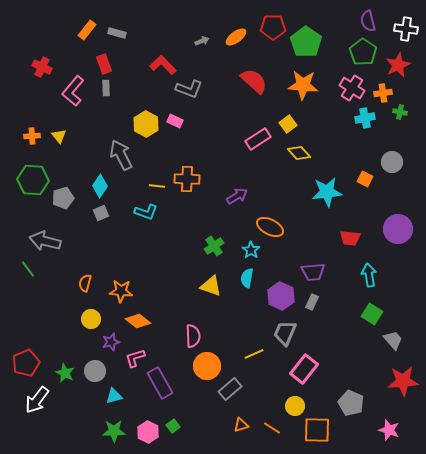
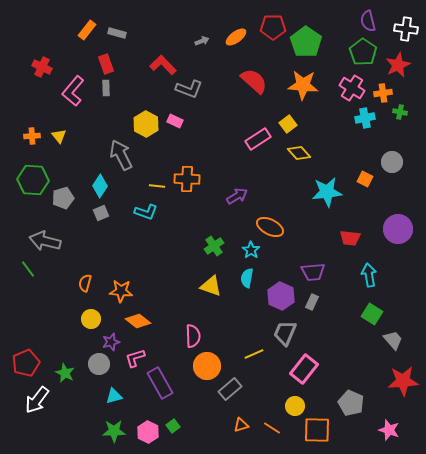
red rectangle at (104, 64): moved 2 px right
gray circle at (95, 371): moved 4 px right, 7 px up
